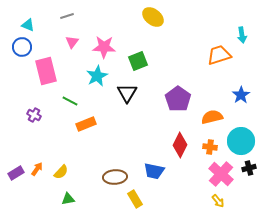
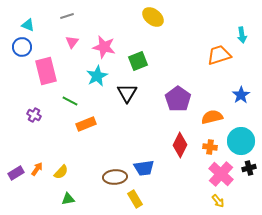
pink star: rotated 10 degrees clockwise
blue trapezoid: moved 10 px left, 3 px up; rotated 20 degrees counterclockwise
